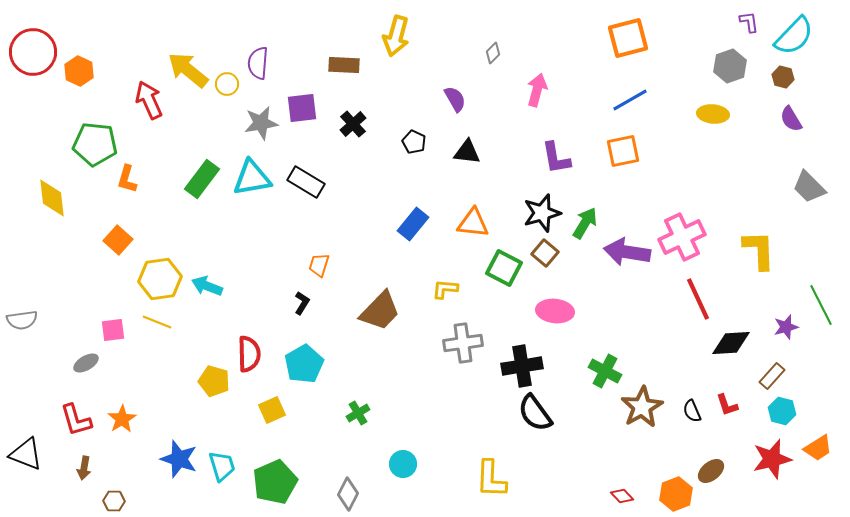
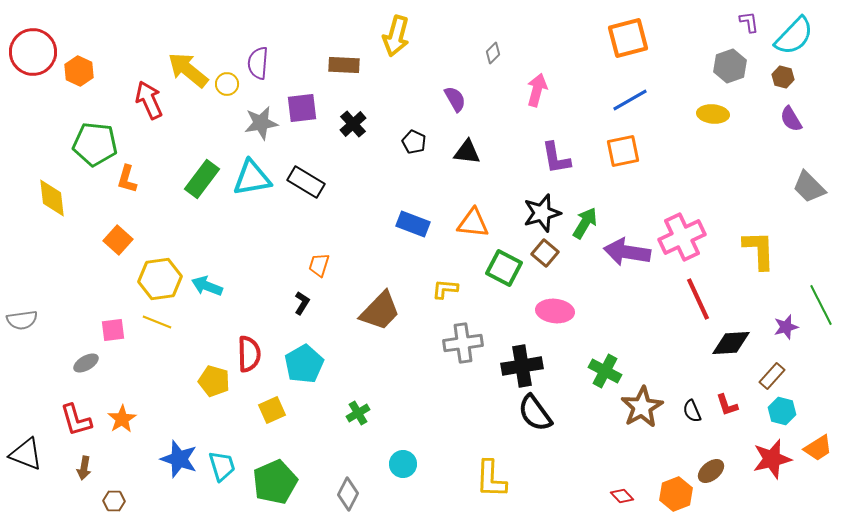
blue rectangle at (413, 224): rotated 72 degrees clockwise
